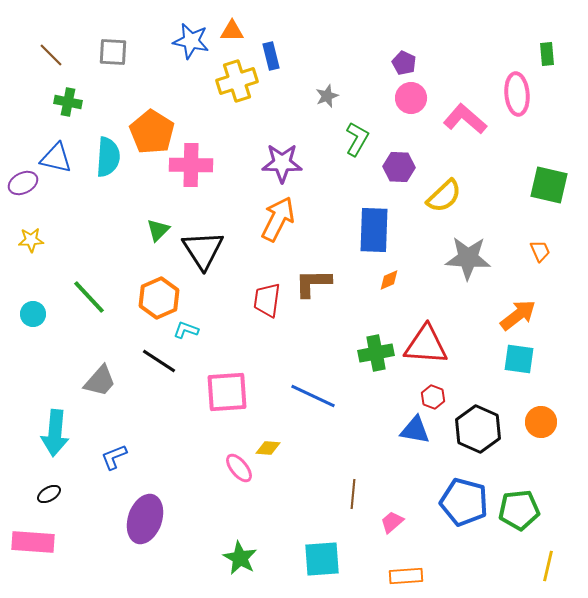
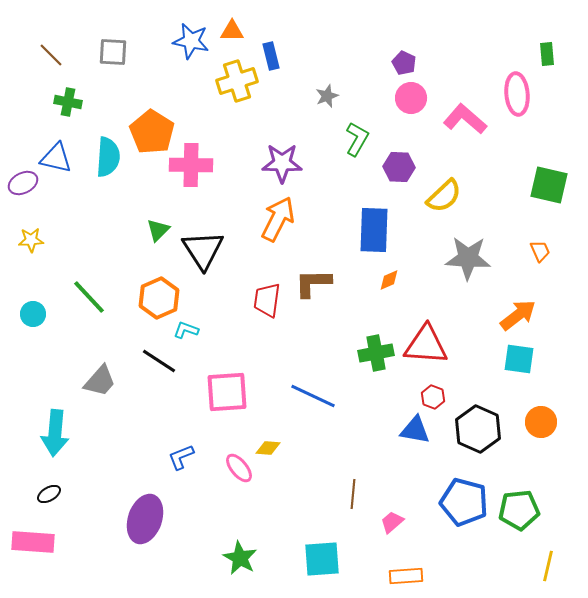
blue L-shape at (114, 457): moved 67 px right
